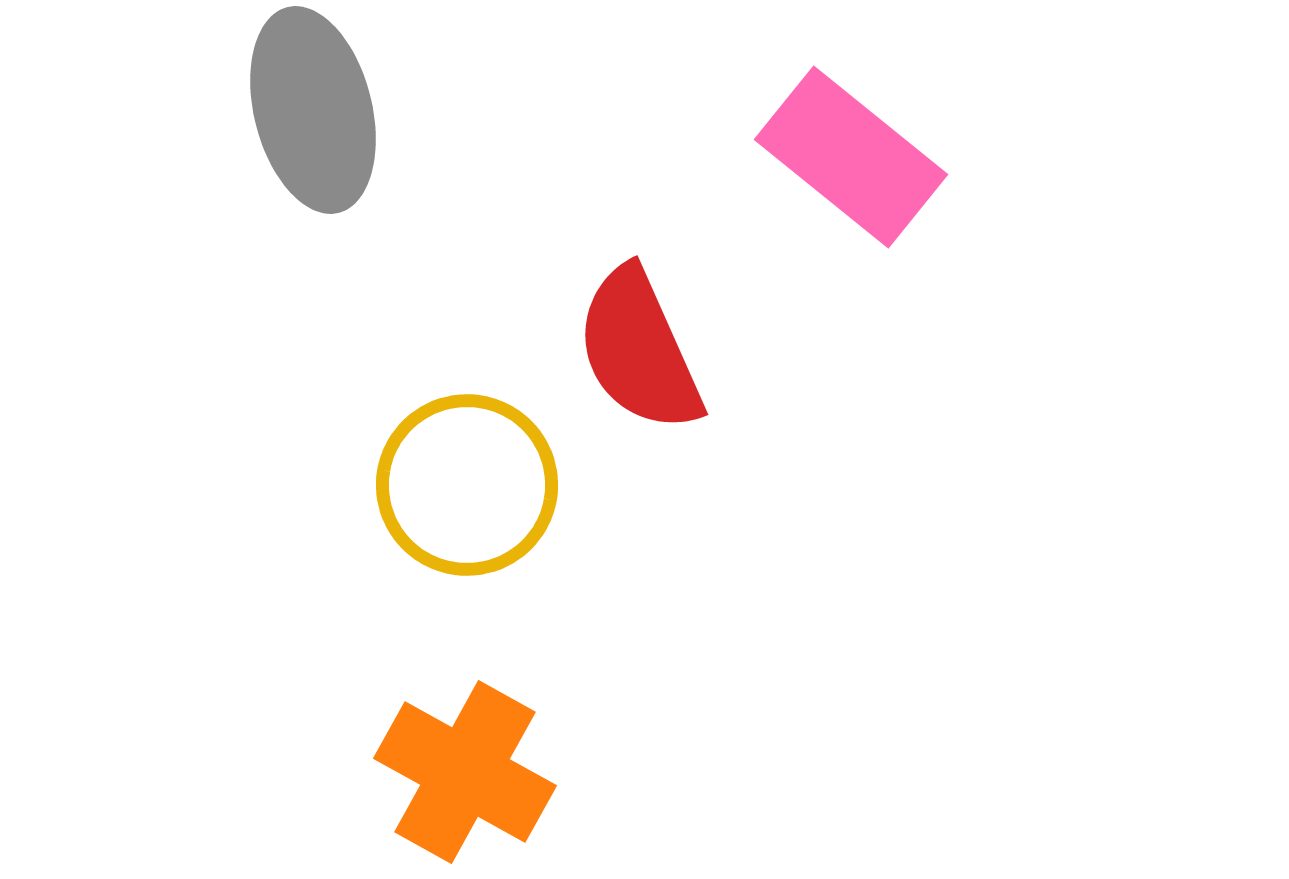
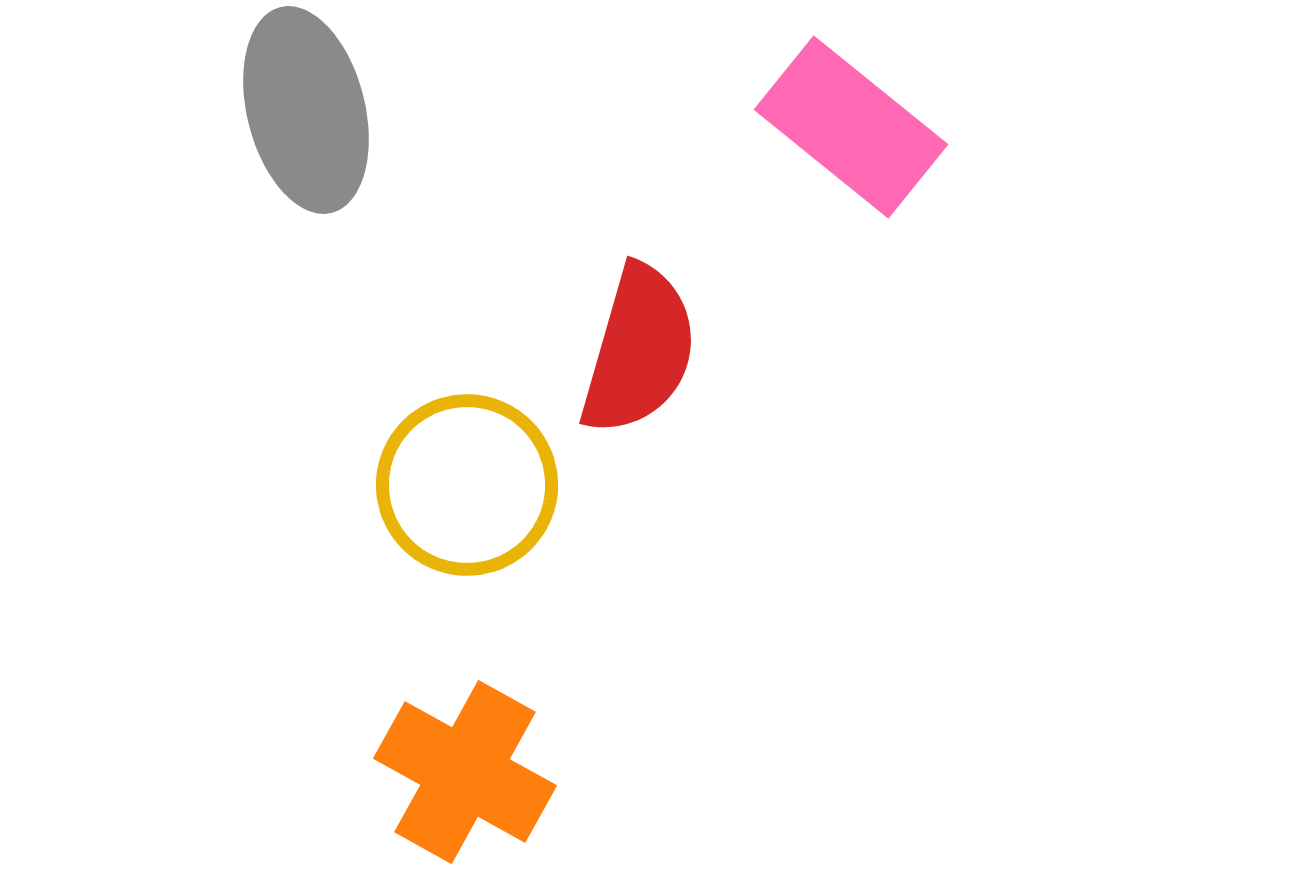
gray ellipse: moved 7 px left
pink rectangle: moved 30 px up
red semicircle: rotated 140 degrees counterclockwise
